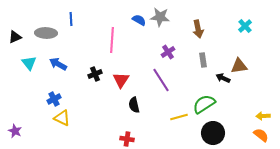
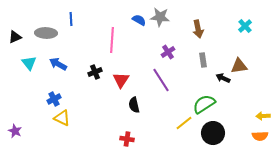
black cross: moved 2 px up
yellow line: moved 5 px right, 6 px down; rotated 24 degrees counterclockwise
orange semicircle: moved 1 px left, 1 px down; rotated 140 degrees clockwise
